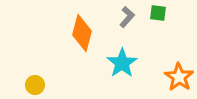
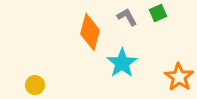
green square: rotated 30 degrees counterclockwise
gray L-shape: rotated 70 degrees counterclockwise
orange diamond: moved 8 px right, 1 px up
